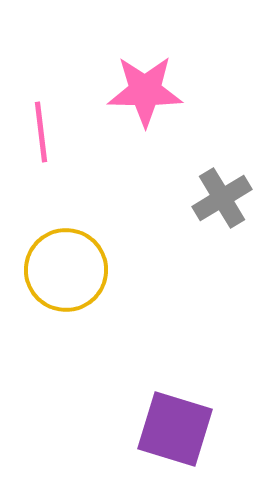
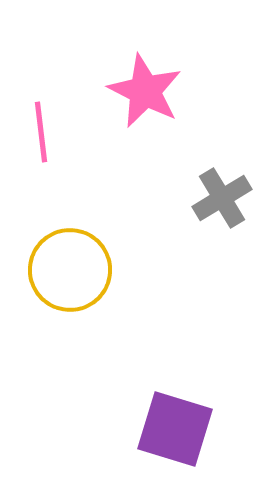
pink star: rotated 26 degrees clockwise
yellow circle: moved 4 px right
